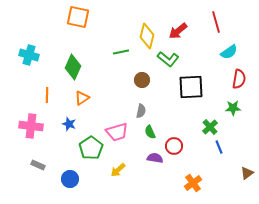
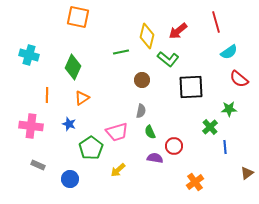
red semicircle: rotated 120 degrees clockwise
green star: moved 4 px left, 1 px down
blue line: moved 6 px right; rotated 16 degrees clockwise
orange cross: moved 2 px right, 1 px up
